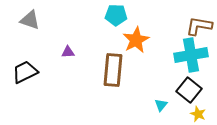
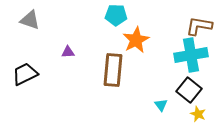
black trapezoid: moved 2 px down
cyan triangle: rotated 16 degrees counterclockwise
